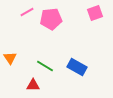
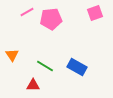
orange triangle: moved 2 px right, 3 px up
